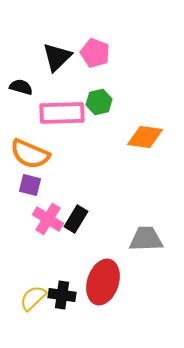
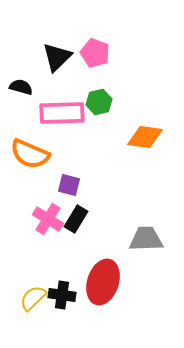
purple square: moved 39 px right
